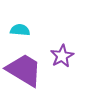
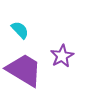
cyan semicircle: rotated 42 degrees clockwise
